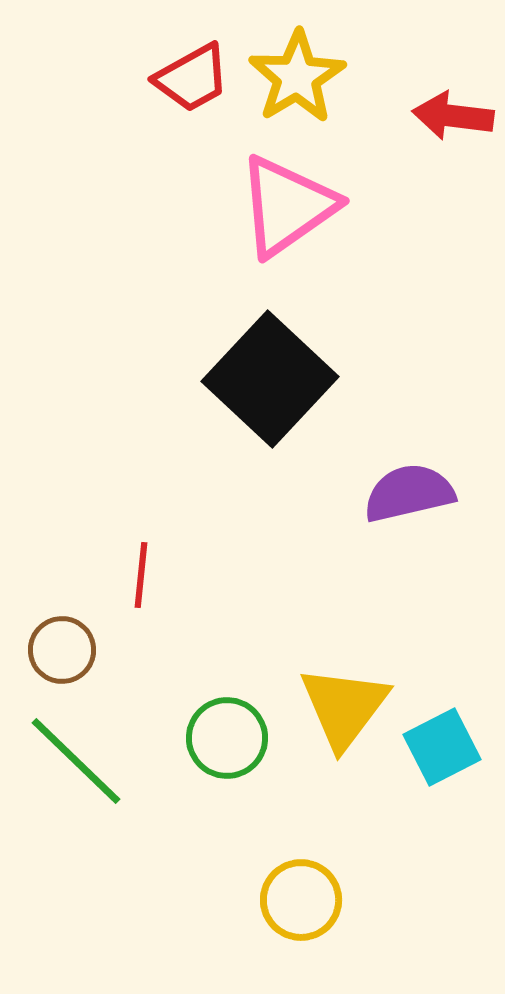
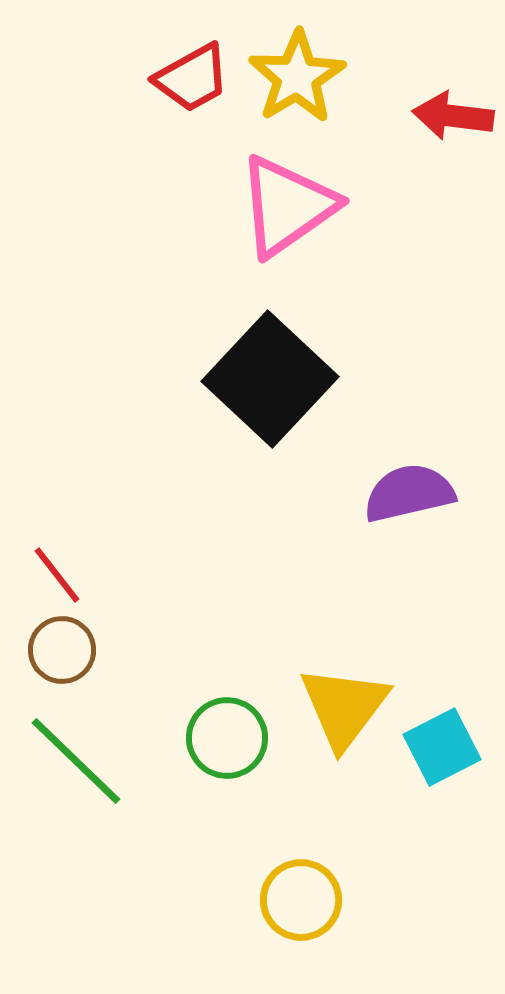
red line: moved 84 px left; rotated 44 degrees counterclockwise
